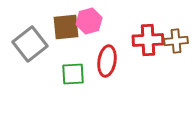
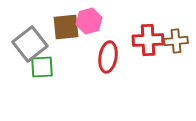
red ellipse: moved 1 px right, 4 px up
green square: moved 31 px left, 7 px up
